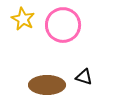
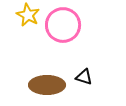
yellow star: moved 5 px right, 4 px up
